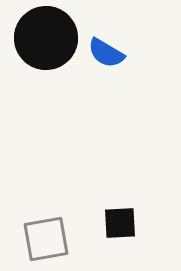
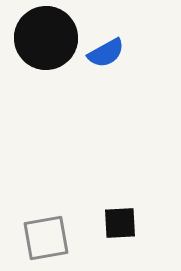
blue semicircle: rotated 60 degrees counterclockwise
gray square: moved 1 px up
